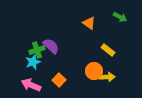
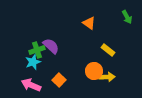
green arrow: moved 7 px right; rotated 32 degrees clockwise
